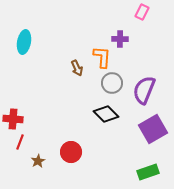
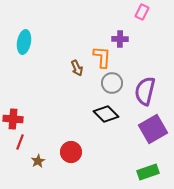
purple semicircle: moved 1 px right, 1 px down; rotated 8 degrees counterclockwise
